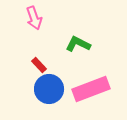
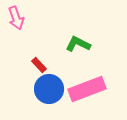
pink arrow: moved 18 px left
pink rectangle: moved 4 px left
